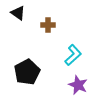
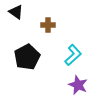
black triangle: moved 2 px left, 1 px up
black pentagon: moved 15 px up
